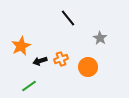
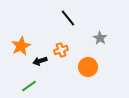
orange cross: moved 9 px up
